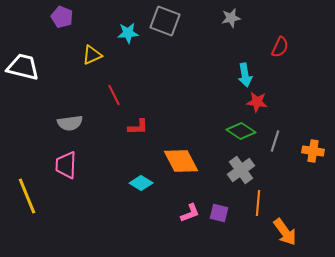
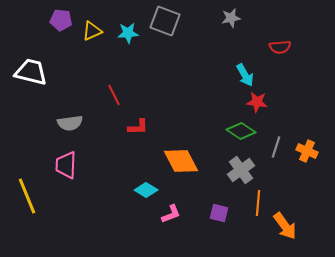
purple pentagon: moved 1 px left, 3 px down; rotated 15 degrees counterclockwise
red semicircle: rotated 60 degrees clockwise
yellow triangle: moved 24 px up
white trapezoid: moved 8 px right, 5 px down
cyan arrow: rotated 20 degrees counterclockwise
gray line: moved 1 px right, 6 px down
orange cross: moved 6 px left; rotated 15 degrees clockwise
cyan diamond: moved 5 px right, 7 px down
pink L-shape: moved 19 px left, 1 px down
orange arrow: moved 6 px up
